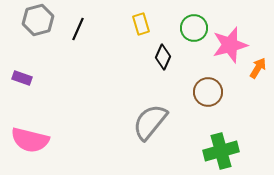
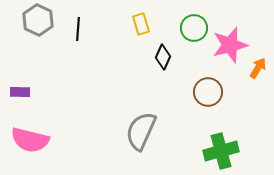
gray hexagon: rotated 20 degrees counterclockwise
black line: rotated 20 degrees counterclockwise
purple rectangle: moved 2 px left, 14 px down; rotated 18 degrees counterclockwise
gray semicircle: moved 9 px left, 9 px down; rotated 15 degrees counterclockwise
